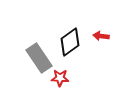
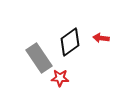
red arrow: moved 2 px down
